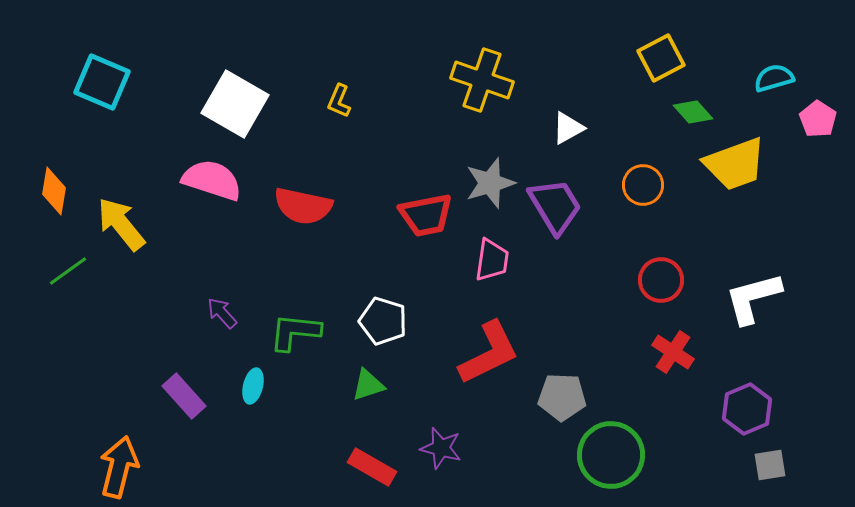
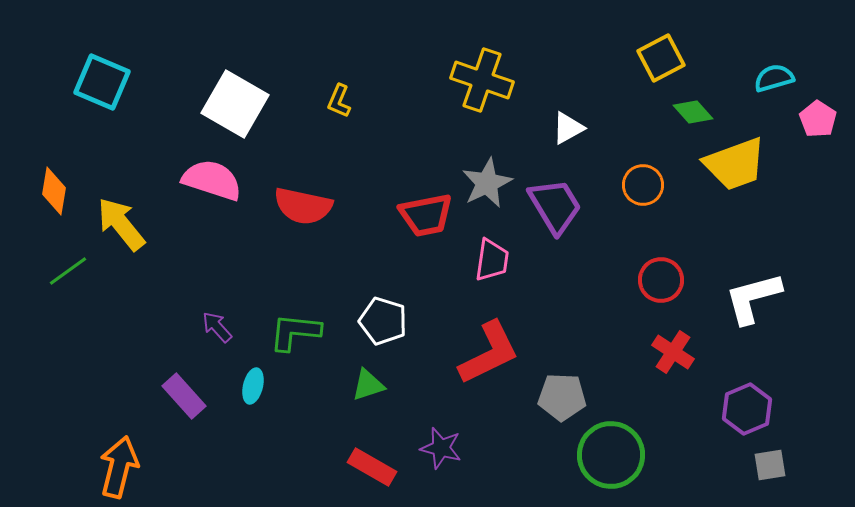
gray star: moved 3 px left; rotated 9 degrees counterclockwise
purple arrow: moved 5 px left, 14 px down
